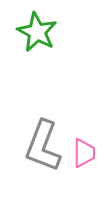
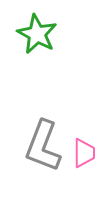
green star: moved 2 px down
